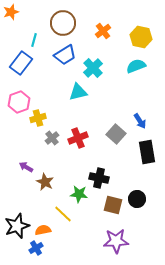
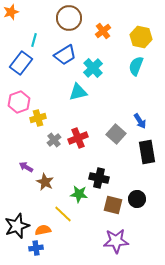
brown circle: moved 6 px right, 5 px up
cyan semicircle: rotated 48 degrees counterclockwise
gray cross: moved 2 px right, 2 px down
blue cross: rotated 24 degrees clockwise
